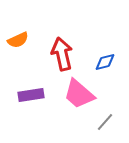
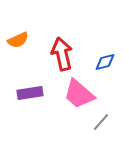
purple rectangle: moved 1 px left, 2 px up
gray line: moved 4 px left
